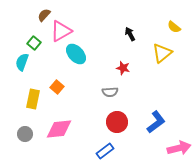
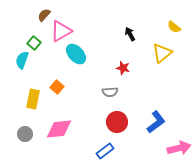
cyan semicircle: moved 2 px up
